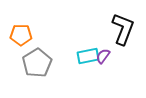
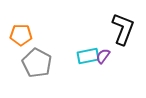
gray pentagon: rotated 12 degrees counterclockwise
